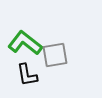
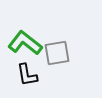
gray square: moved 2 px right, 2 px up
